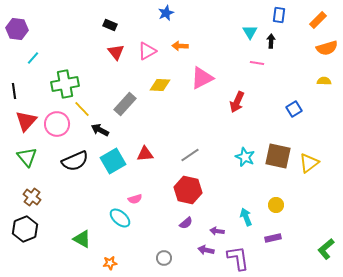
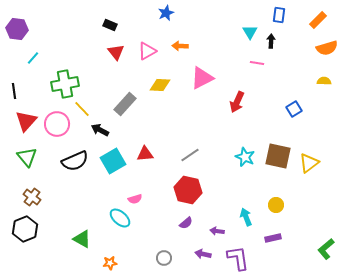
purple arrow at (206, 250): moved 3 px left, 4 px down
